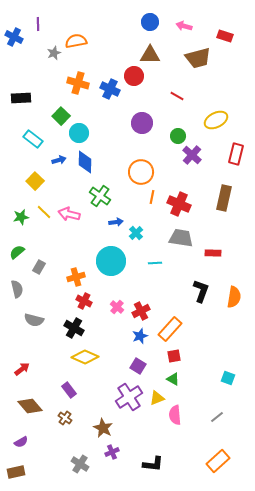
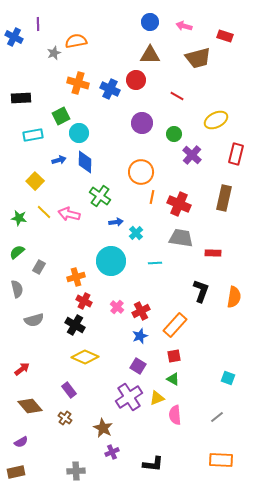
red circle at (134, 76): moved 2 px right, 4 px down
green square at (61, 116): rotated 18 degrees clockwise
green circle at (178, 136): moved 4 px left, 2 px up
cyan rectangle at (33, 139): moved 4 px up; rotated 48 degrees counterclockwise
green star at (21, 217): moved 2 px left, 1 px down; rotated 21 degrees clockwise
gray semicircle at (34, 320): rotated 30 degrees counterclockwise
black cross at (74, 328): moved 1 px right, 3 px up
orange rectangle at (170, 329): moved 5 px right, 4 px up
orange rectangle at (218, 461): moved 3 px right, 1 px up; rotated 45 degrees clockwise
gray cross at (80, 464): moved 4 px left, 7 px down; rotated 36 degrees counterclockwise
